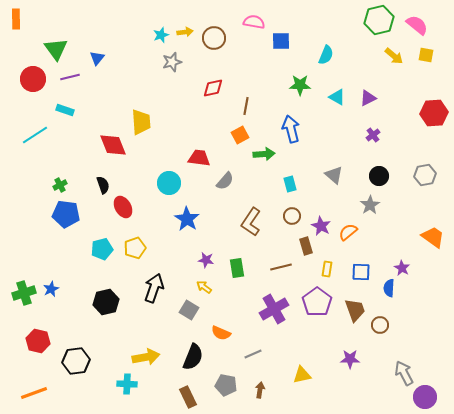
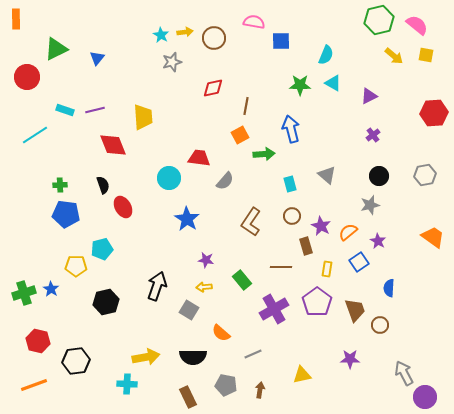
cyan star at (161, 35): rotated 21 degrees counterclockwise
green triangle at (56, 49): rotated 40 degrees clockwise
purple line at (70, 77): moved 25 px right, 33 px down
red circle at (33, 79): moved 6 px left, 2 px up
cyan triangle at (337, 97): moved 4 px left, 14 px up
purple triangle at (368, 98): moved 1 px right, 2 px up
yellow trapezoid at (141, 122): moved 2 px right, 5 px up
gray triangle at (334, 175): moved 7 px left
cyan circle at (169, 183): moved 5 px up
green cross at (60, 185): rotated 24 degrees clockwise
gray star at (370, 205): rotated 18 degrees clockwise
yellow pentagon at (135, 248): moved 59 px left, 18 px down; rotated 20 degrees clockwise
brown line at (281, 267): rotated 15 degrees clockwise
green rectangle at (237, 268): moved 5 px right, 12 px down; rotated 30 degrees counterclockwise
purple star at (402, 268): moved 24 px left, 27 px up
blue square at (361, 272): moved 2 px left, 10 px up; rotated 36 degrees counterclockwise
yellow arrow at (204, 287): rotated 42 degrees counterclockwise
black arrow at (154, 288): moved 3 px right, 2 px up
blue star at (51, 289): rotated 14 degrees counterclockwise
orange semicircle at (221, 333): rotated 18 degrees clockwise
black semicircle at (193, 357): rotated 68 degrees clockwise
orange line at (34, 393): moved 8 px up
